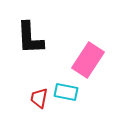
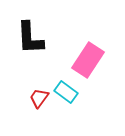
cyan rectangle: rotated 25 degrees clockwise
red trapezoid: rotated 25 degrees clockwise
